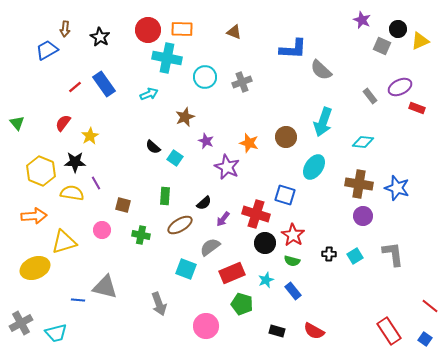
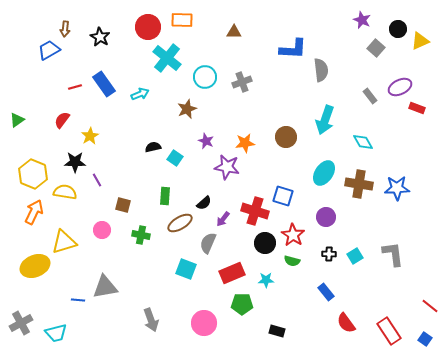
orange rectangle at (182, 29): moved 9 px up
red circle at (148, 30): moved 3 px up
brown triangle at (234, 32): rotated 21 degrees counterclockwise
gray square at (382, 46): moved 6 px left, 2 px down; rotated 18 degrees clockwise
blue trapezoid at (47, 50): moved 2 px right
cyan cross at (167, 58): rotated 28 degrees clockwise
gray semicircle at (321, 70): rotated 140 degrees counterclockwise
red line at (75, 87): rotated 24 degrees clockwise
cyan arrow at (149, 94): moved 9 px left
brown star at (185, 117): moved 2 px right, 8 px up
cyan arrow at (323, 122): moved 2 px right, 2 px up
green triangle at (17, 123): moved 3 px up; rotated 35 degrees clockwise
red semicircle at (63, 123): moved 1 px left, 3 px up
cyan diamond at (363, 142): rotated 55 degrees clockwise
orange star at (249, 143): moved 4 px left; rotated 24 degrees counterclockwise
black semicircle at (153, 147): rotated 126 degrees clockwise
purple star at (227, 167): rotated 15 degrees counterclockwise
cyan ellipse at (314, 167): moved 10 px right, 6 px down
yellow hexagon at (41, 171): moved 8 px left, 3 px down
purple line at (96, 183): moved 1 px right, 3 px up
blue star at (397, 188): rotated 20 degrees counterclockwise
yellow semicircle at (72, 193): moved 7 px left, 1 px up
blue square at (285, 195): moved 2 px left, 1 px down
red cross at (256, 214): moved 1 px left, 3 px up
orange arrow at (34, 216): moved 4 px up; rotated 60 degrees counterclockwise
purple circle at (363, 216): moved 37 px left, 1 px down
brown ellipse at (180, 225): moved 2 px up
gray semicircle at (210, 247): moved 2 px left, 4 px up; rotated 30 degrees counterclockwise
yellow ellipse at (35, 268): moved 2 px up
cyan star at (266, 280): rotated 21 degrees clockwise
gray triangle at (105, 287): rotated 24 degrees counterclockwise
blue rectangle at (293, 291): moved 33 px right, 1 px down
gray arrow at (159, 304): moved 8 px left, 16 px down
green pentagon at (242, 304): rotated 15 degrees counterclockwise
pink circle at (206, 326): moved 2 px left, 3 px up
red semicircle at (314, 331): moved 32 px right, 8 px up; rotated 25 degrees clockwise
